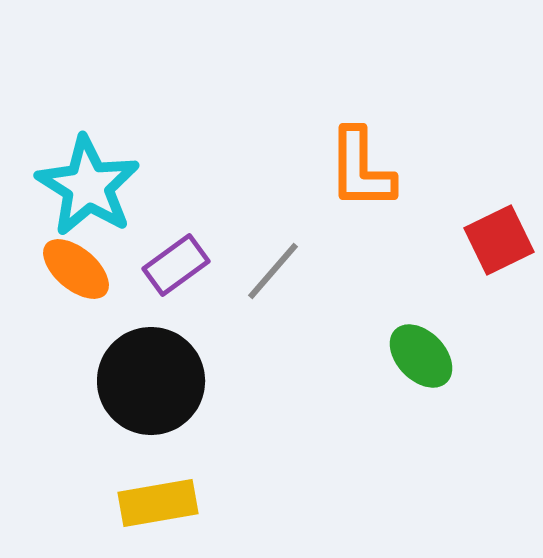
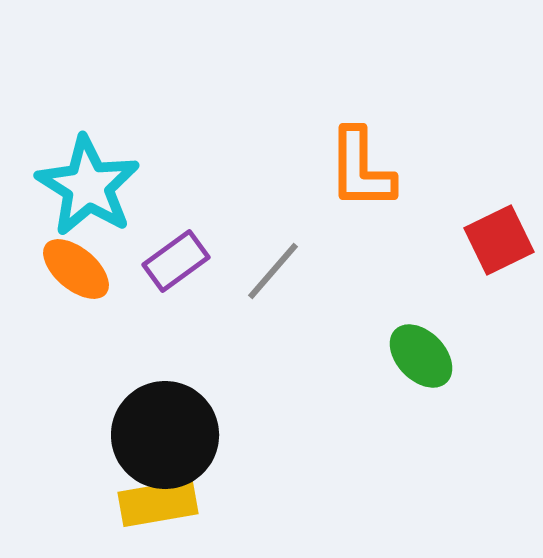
purple rectangle: moved 4 px up
black circle: moved 14 px right, 54 px down
